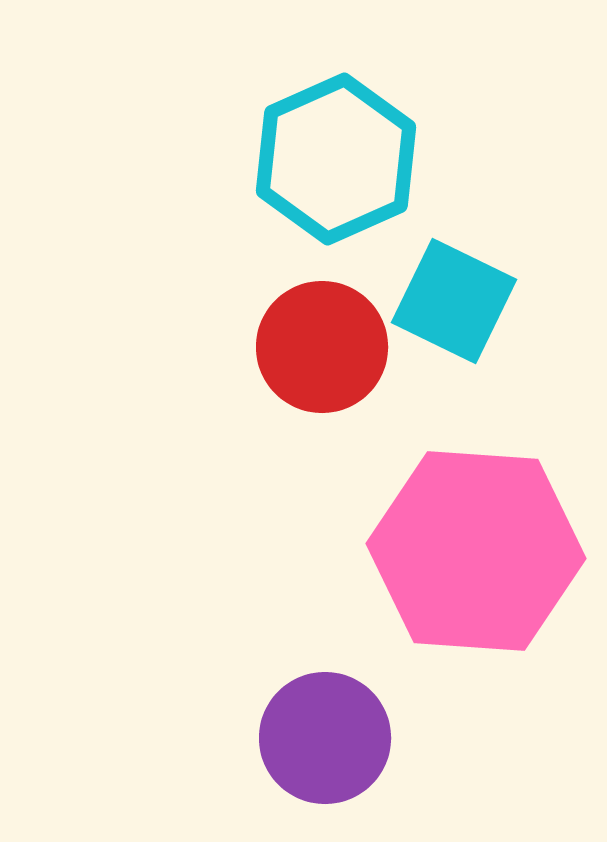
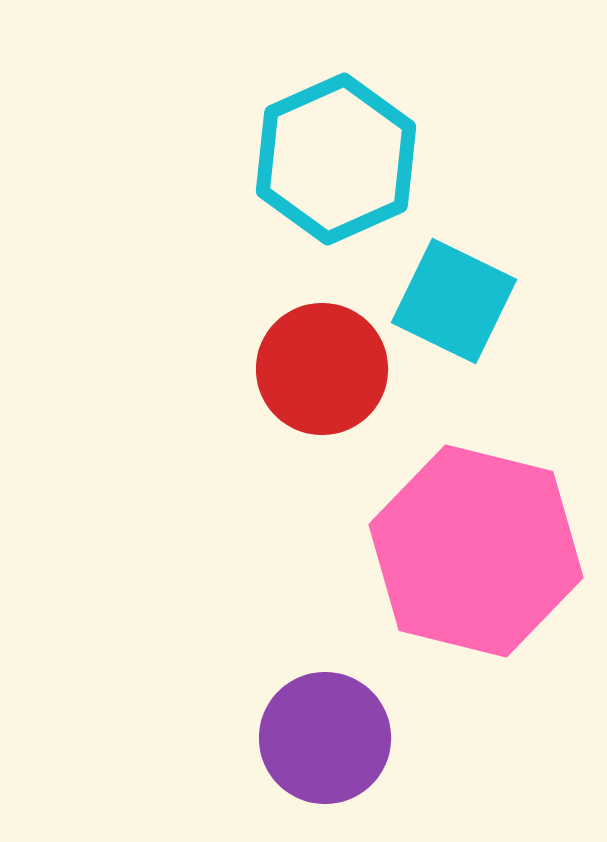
red circle: moved 22 px down
pink hexagon: rotated 10 degrees clockwise
